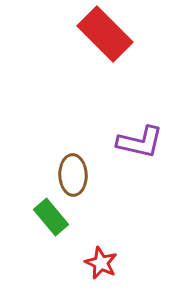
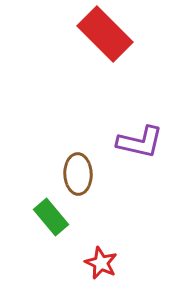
brown ellipse: moved 5 px right, 1 px up
